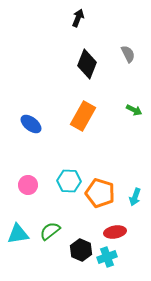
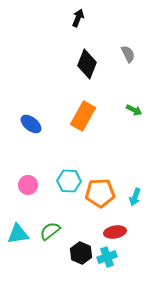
orange pentagon: rotated 20 degrees counterclockwise
black hexagon: moved 3 px down
